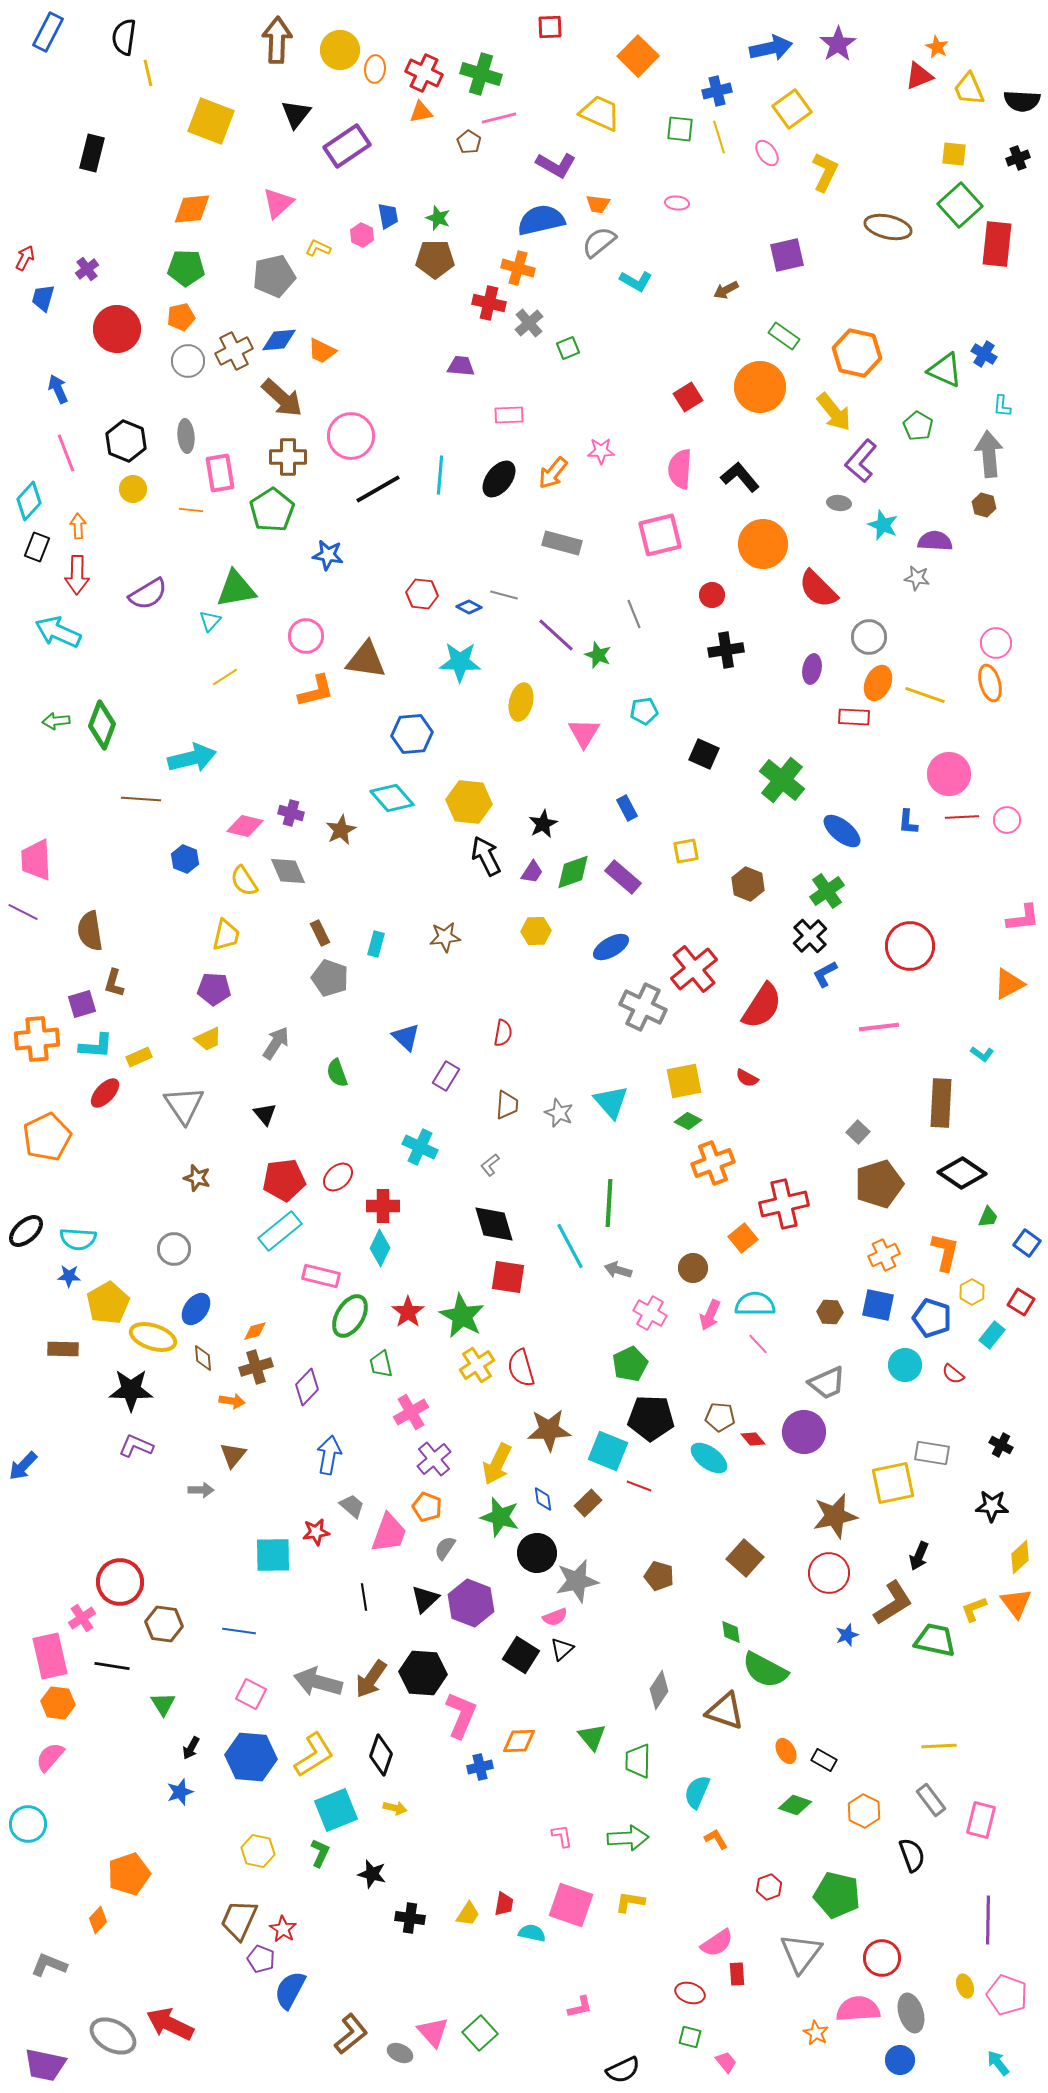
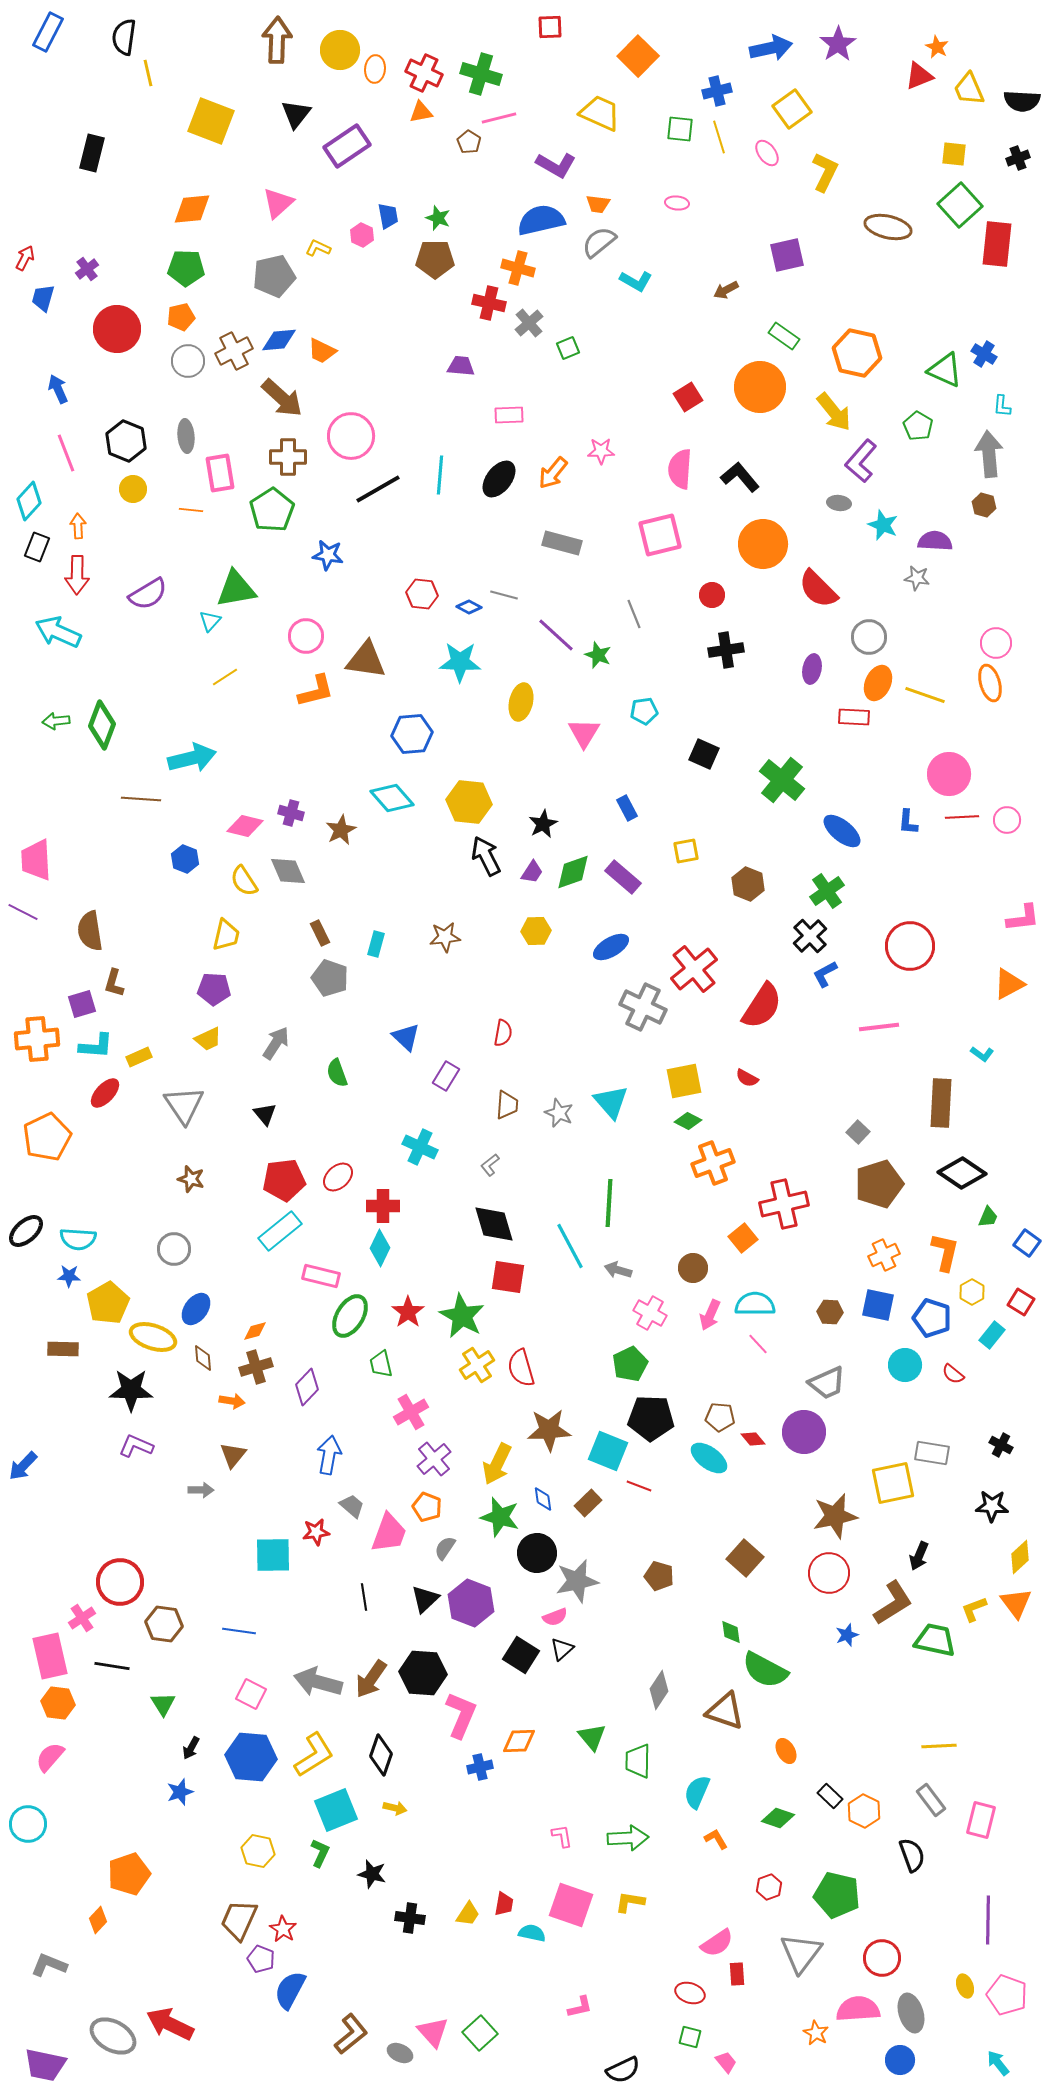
brown star at (197, 1178): moved 6 px left, 1 px down
black rectangle at (824, 1760): moved 6 px right, 36 px down; rotated 15 degrees clockwise
green diamond at (795, 1805): moved 17 px left, 13 px down
